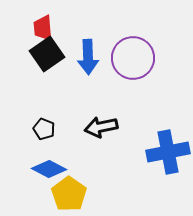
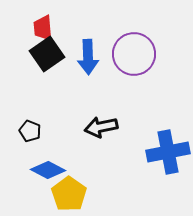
purple circle: moved 1 px right, 4 px up
black pentagon: moved 14 px left, 2 px down
blue diamond: moved 1 px left, 1 px down
